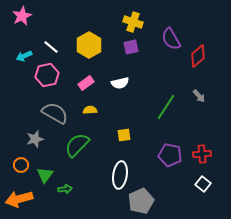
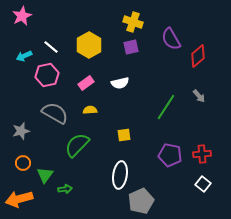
gray star: moved 14 px left, 8 px up
orange circle: moved 2 px right, 2 px up
